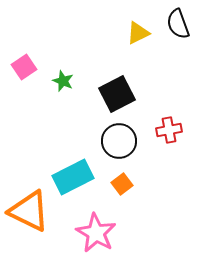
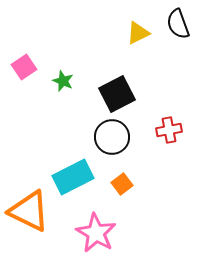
black circle: moved 7 px left, 4 px up
